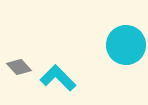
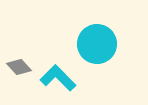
cyan circle: moved 29 px left, 1 px up
